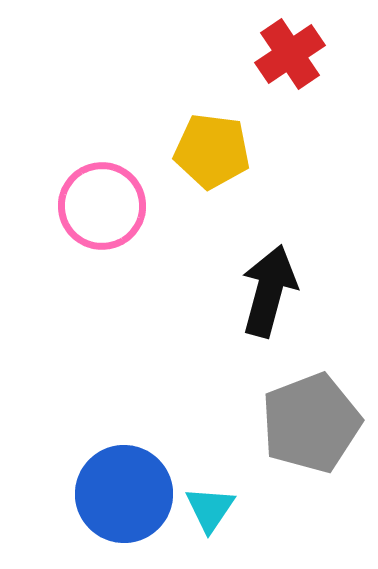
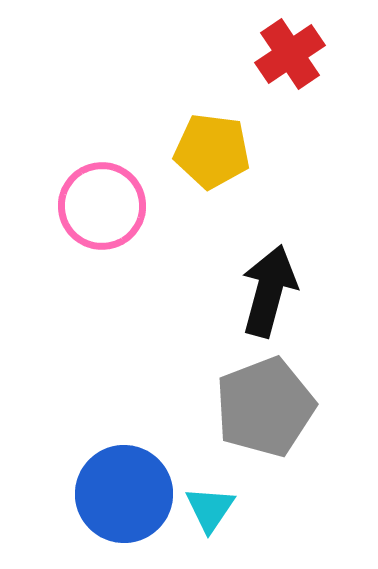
gray pentagon: moved 46 px left, 16 px up
